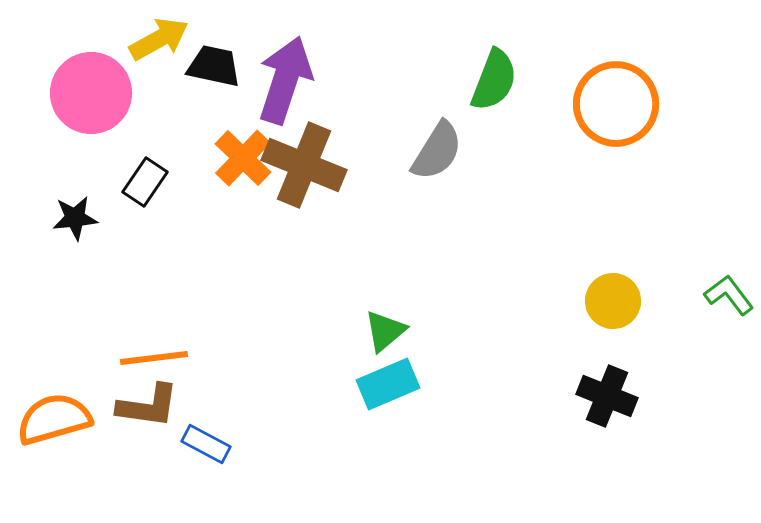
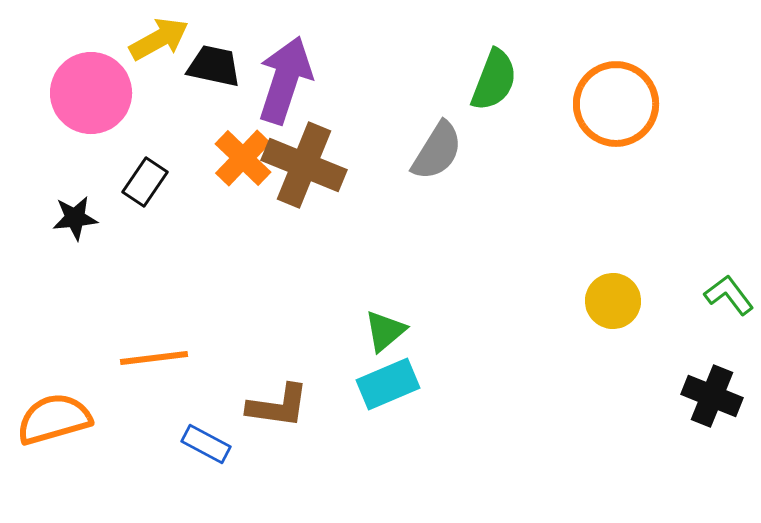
black cross: moved 105 px right
brown L-shape: moved 130 px right
